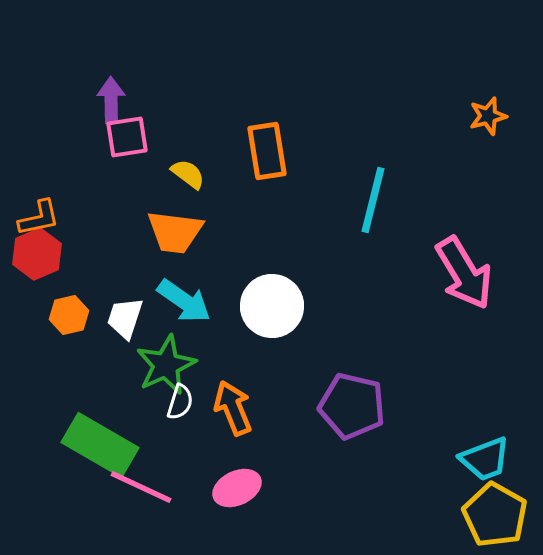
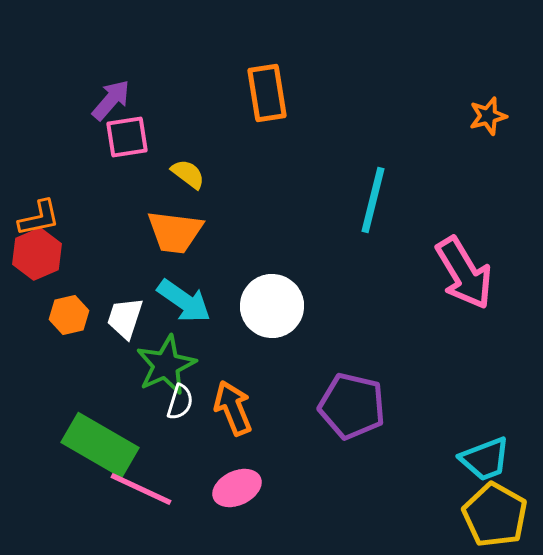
purple arrow: rotated 42 degrees clockwise
orange rectangle: moved 58 px up
pink line: moved 2 px down
